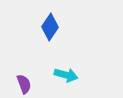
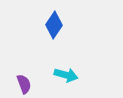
blue diamond: moved 4 px right, 2 px up
